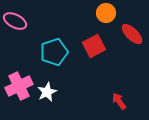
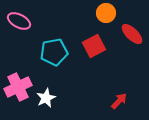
pink ellipse: moved 4 px right
cyan pentagon: rotated 8 degrees clockwise
pink cross: moved 1 px left, 1 px down
white star: moved 1 px left, 6 px down
red arrow: rotated 78 degrees clockwise
